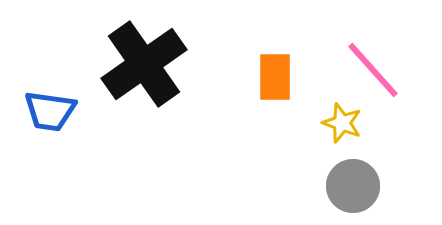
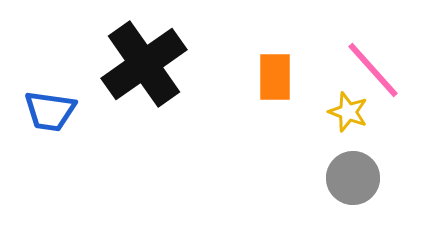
yellow star: moved 6 px right, 11 px up
gray circle: moved 8 px up
